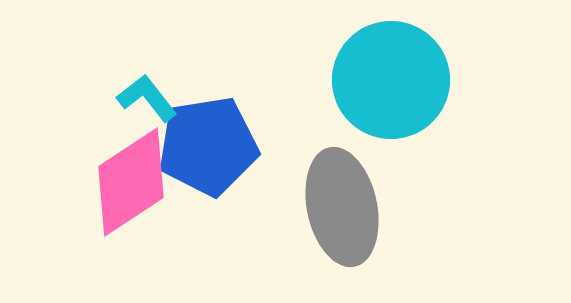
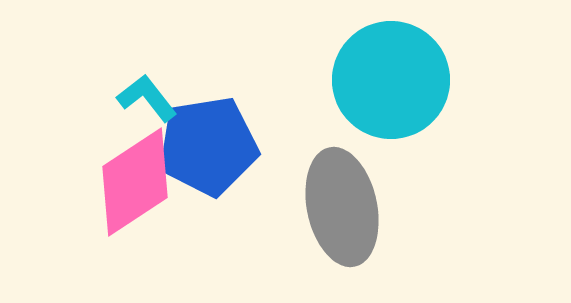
pink diamond: moved 4 px right
